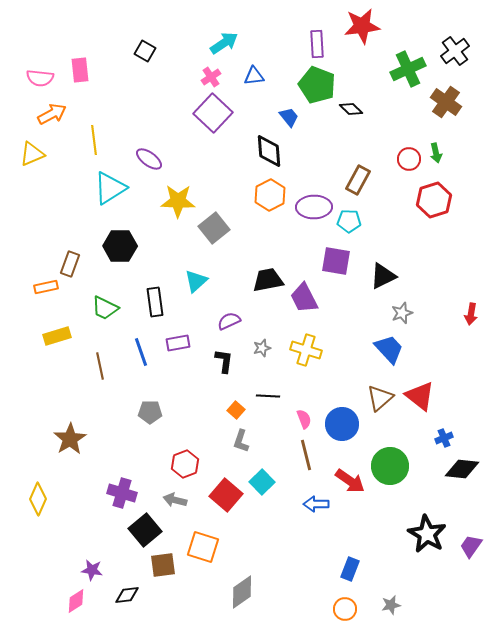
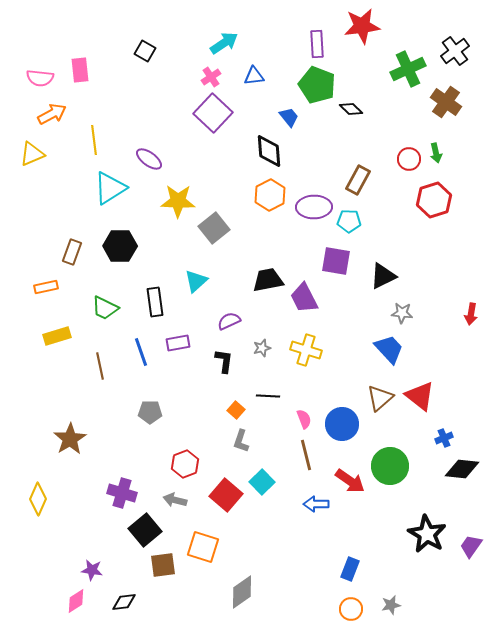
brown rectangle at (70, 264): moved 2 px right, 12 px up
gray star at (402, 313): rotated 25 degrees clockwise
black diamond at (127, 595): moved 3 px left, 7 px down
orange circle at (345, 609): moved 6 px right
